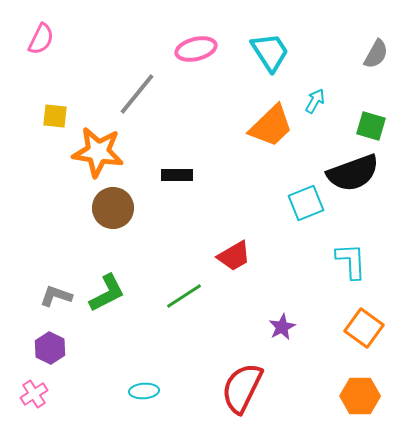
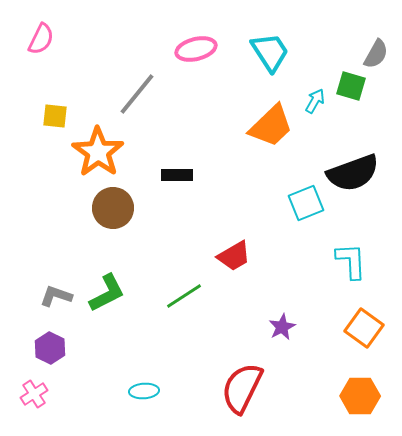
green square: moved 20 px left, 40 px up
orange star: rotated 27 degrees clockwise
